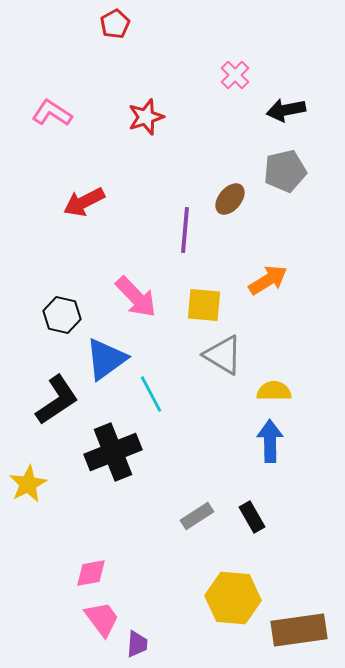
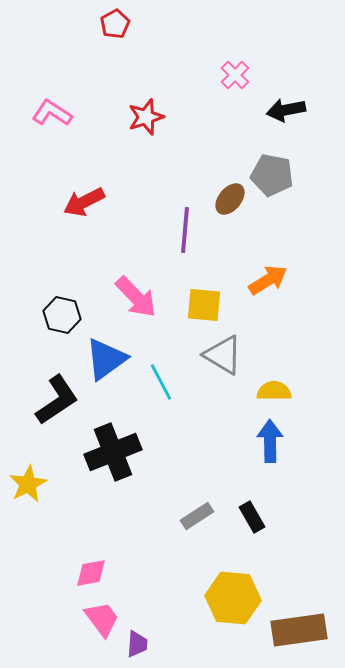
gray pentagon: moved 13 px left, 4 px down; rotated 24 degrees clockwise
cyan line: moved 10 px right, 12 px up
